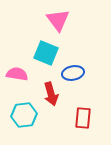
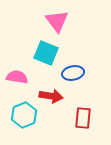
pink triangle: moved 1 px left, 1 px down
pink semicircle: moved 3 px down
red arrow: moved 2 px down; rotated 65 degrees counterclockwise
cyan hexagon: rotated 15 degrees counterclockwise
